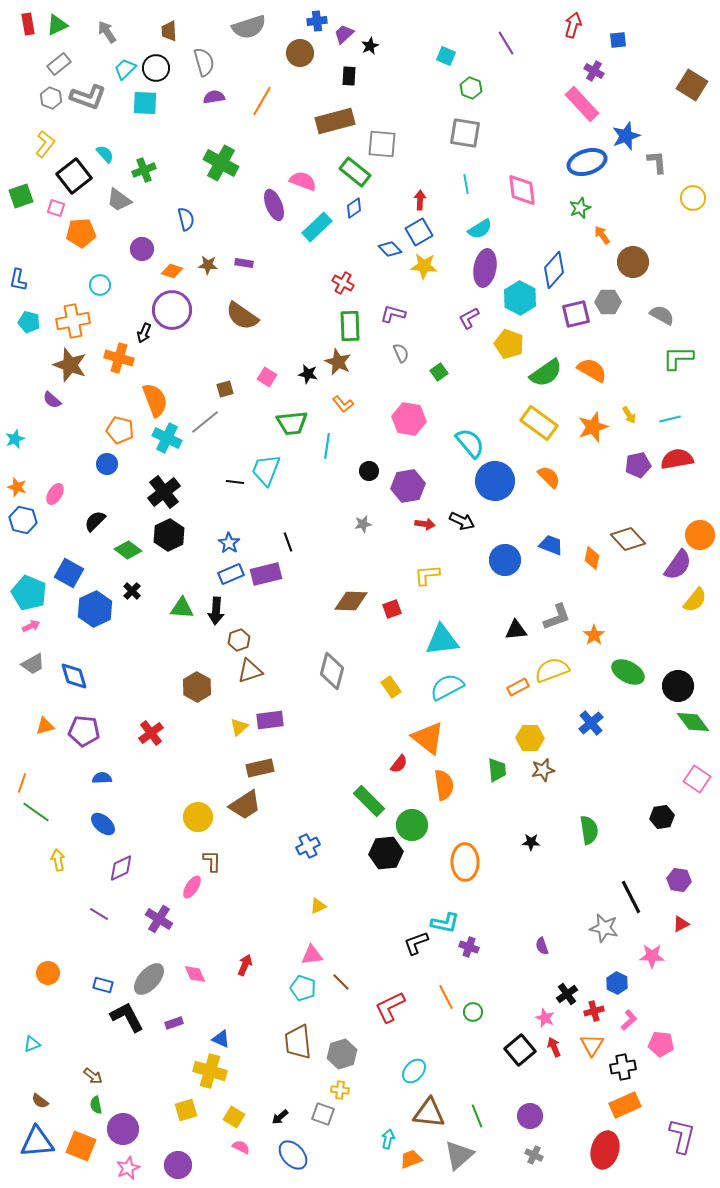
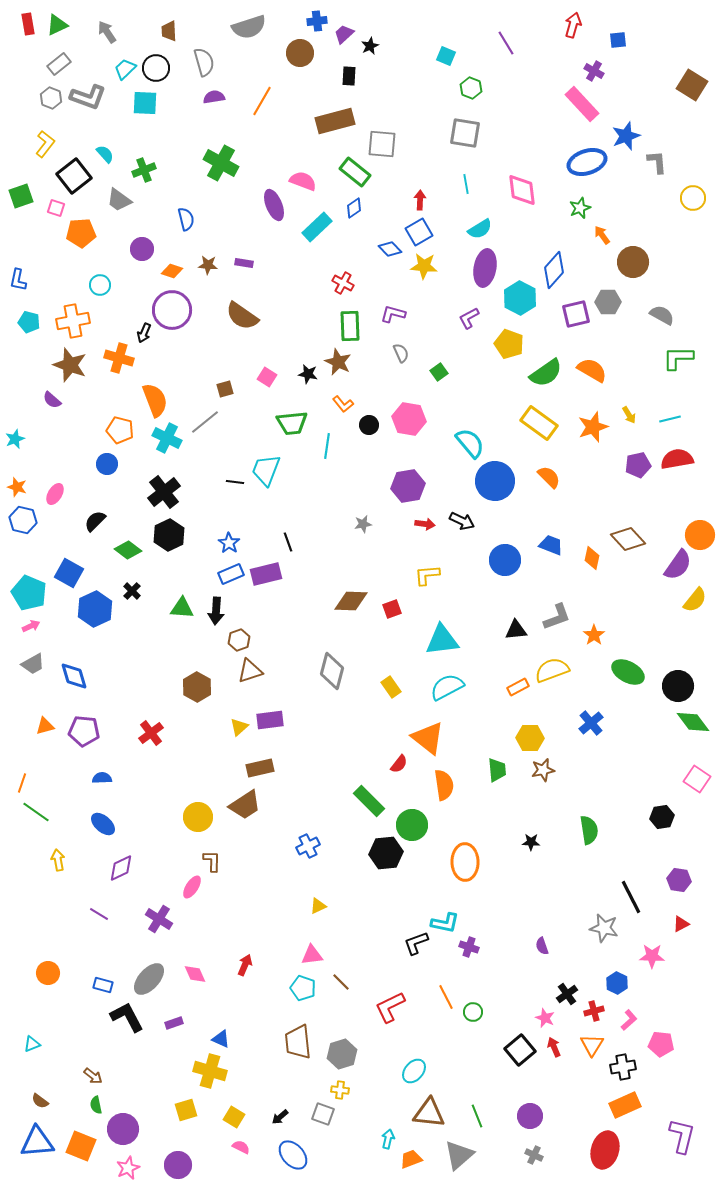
black circle at (369, 471): moved 46 px up
